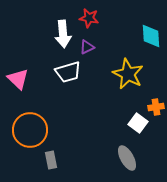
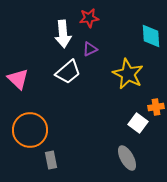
red star: rotated 18 degrees counterclockwise
purple triangle: moved 3 px right, 2 px down
white trapezoid: rotated 24 degrees counterclockwise
